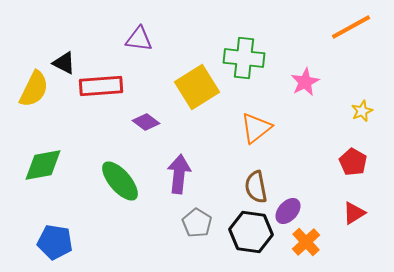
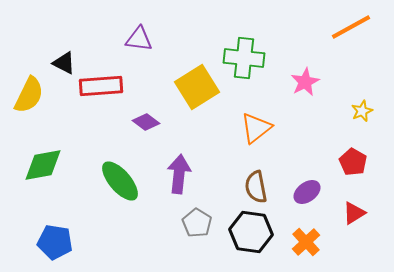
yellow semicircle: moved 5 px left, 6 px down
purple ellipse: moved 19 px right, 19 px up; rotated 12 degrees clockwise
